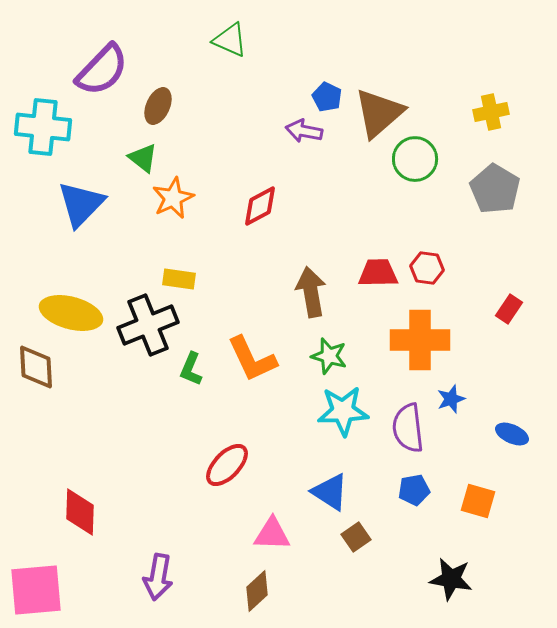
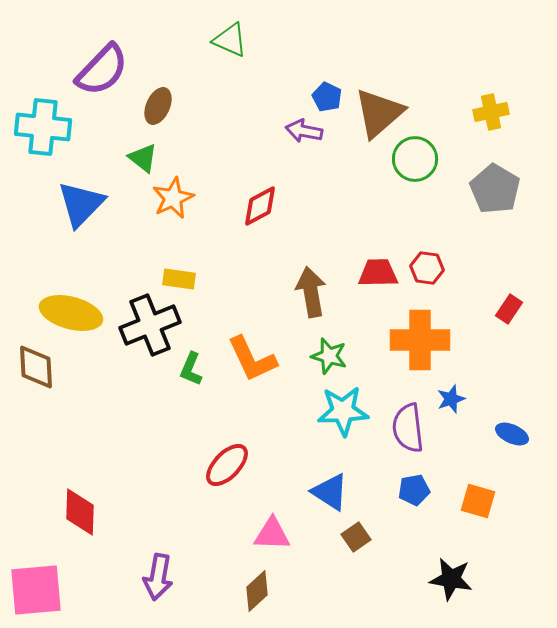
black cross at (148, 325): moved 2 px right
